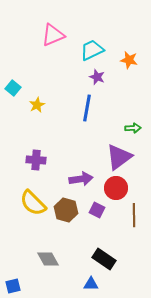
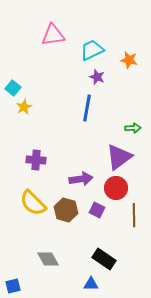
pink triangle: rotated 15 degrees clockwise
yellow star: moved 13 px left, 2 px down
